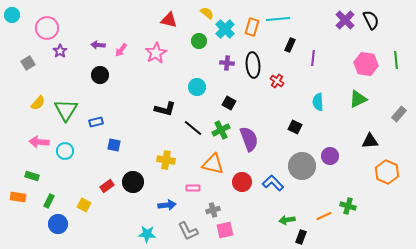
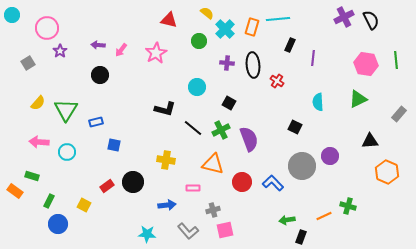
purple cross at (345, 20): moved 1 px left, 3 px up; rotated 18 degrees clockwise
cyan circle at (65, 151): moved 2 px right, 1 px down
orange rectangle at (18, 197): moved 3 px left, 6 px up; rotated 28 degrees clockwise
gray L-shape at (188, 231): rotated 15 degrees counterclockwise
